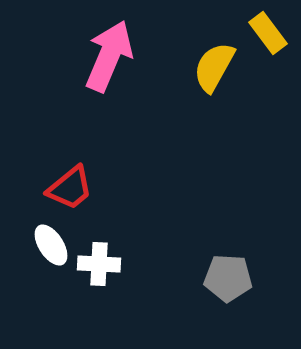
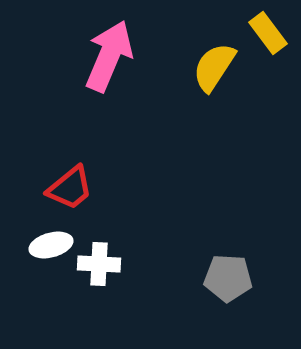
yellow semicircle: rotated 4 degrees clockwise
white ellipse: rotated 72 degrees counterclockwise
